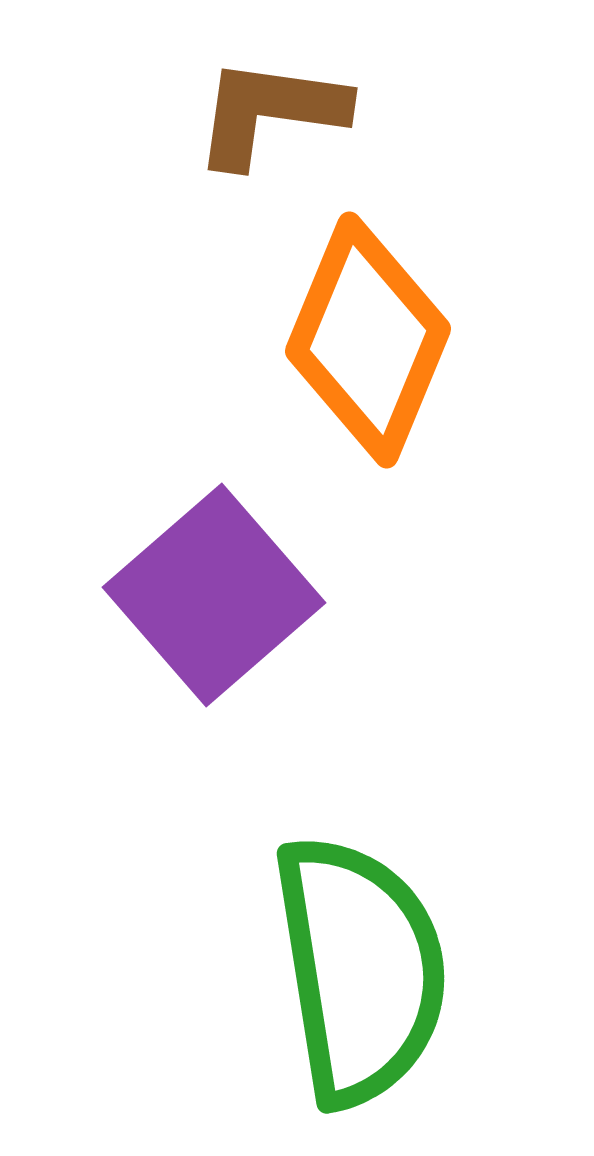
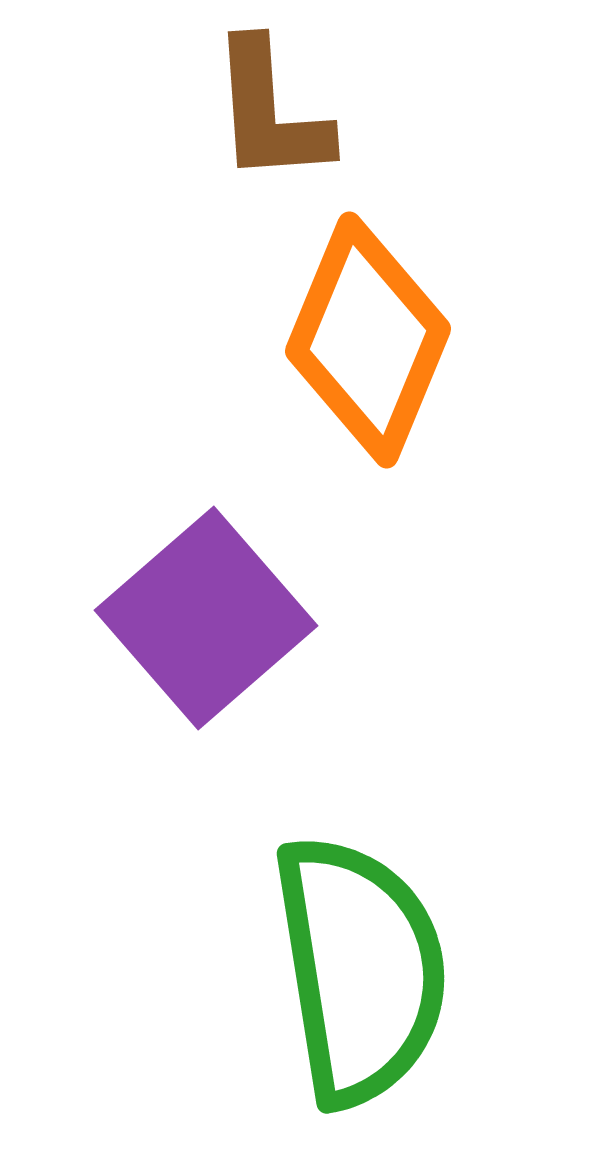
brown L-shape: rotated 102 degrees counterclockwise
purple square: moved 8 px left, 23 px down
